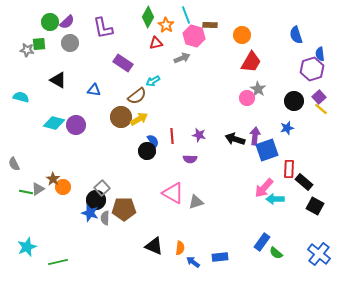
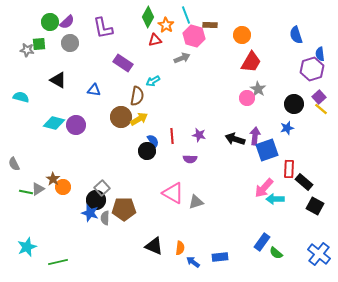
red triangle at (156, 43): moved 1 px left, 3 px up
brown semicircle at (137, 96): rotated 42 degrees counterclockwise
black circle at (294, 101): moved 3 px down
